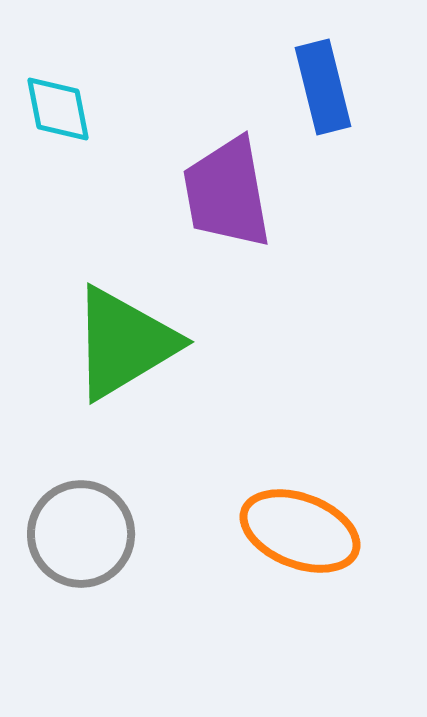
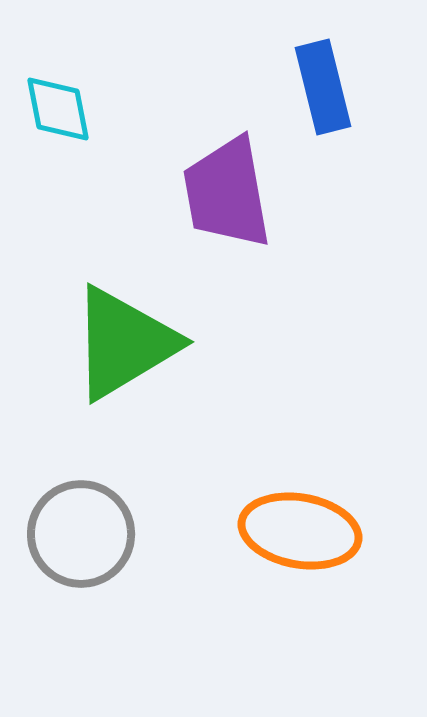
orange ellipse: rotated 11 degrees counterclockwise
